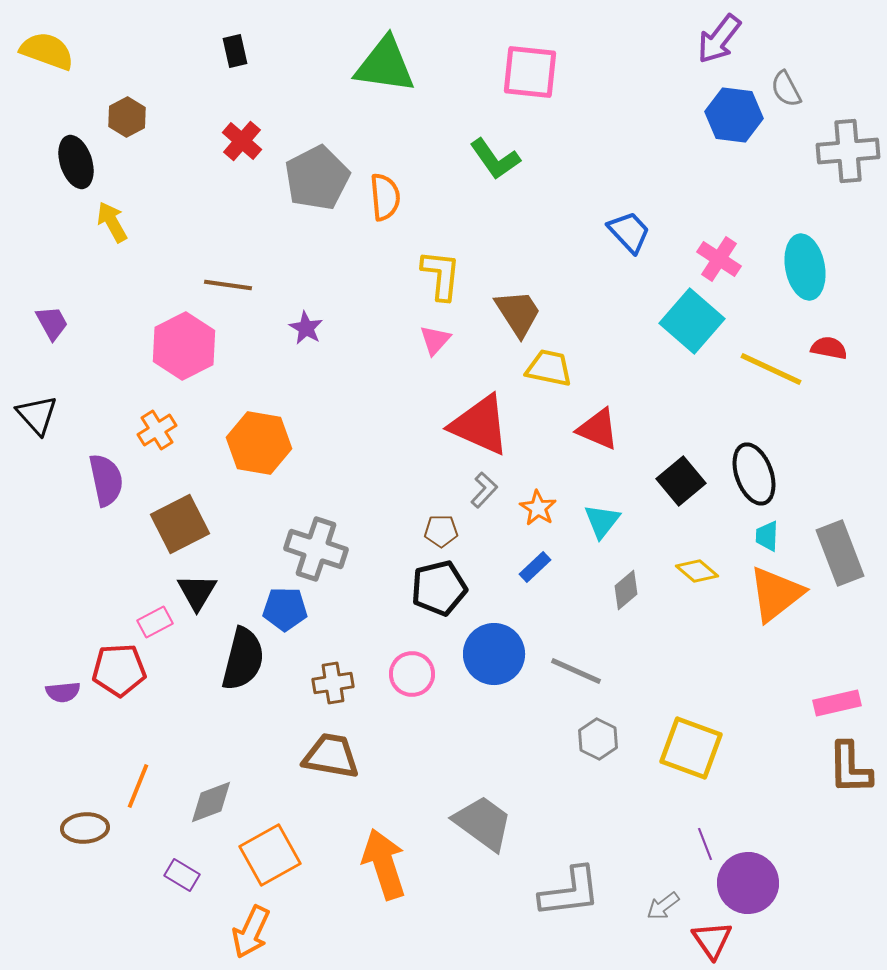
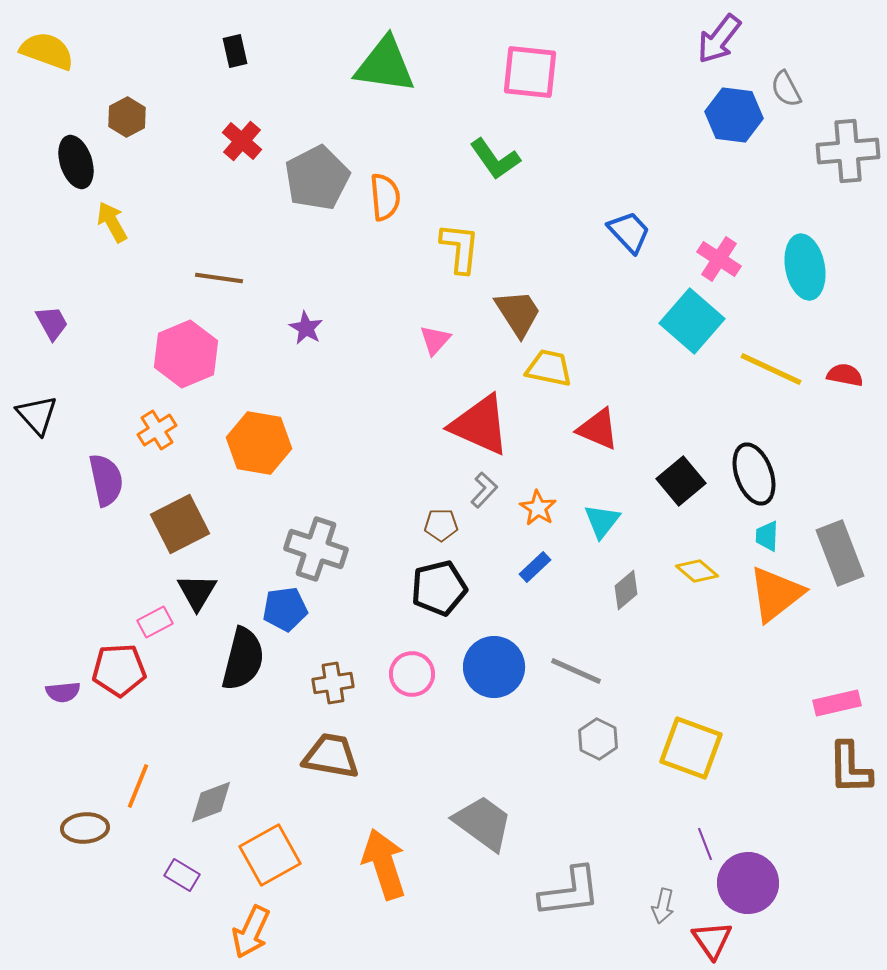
yellow L-shape at (441, 275): moved 19 px right, 27 px up
brown line at (228, 285): moved 9 px left, 7 px up
pink hexagon at (184, 346): moved 2 px right, 8 px down; rotated 4 degrees clockwise
red semicircle at (829, 348): moved 16 px right, 27 px down
brown pentagon at (441, 531): moved 6 px up
blue pentagon at (285, 609): rotated 9 degrees counterclockwise
blue circle at (494, 654): moved 13 px down
gray arrow at (663, 906): rotated 40 degrees counterclockwise
